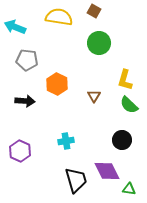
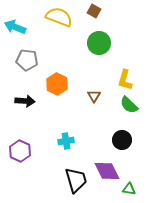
yellow semicircle: rotated 12 degrees clockwise
